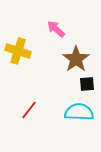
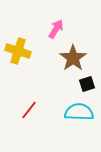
pink arrow: rotated 78 degrees clockwise
brown star: moved 3 px left, 1 px up
black square: rotated 14 degrees counterclockwise
